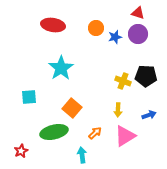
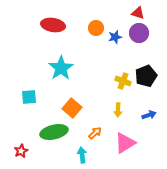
purple circle: moved 1 px right, 1 px up
black pentagon: rotated 25 degrees counterclockwise
pink triangle: moved 7 px down
